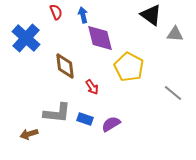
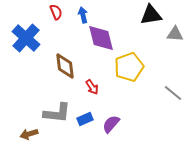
black triangle: rotated 45 degrees counterclockwise
purple diamond: moved 1 px right
yellow pentagon: rotated 24 degrees clockwise
blue rectangle: rotated 42 degrees counterclockwise
purple semicircle: rotated 18 degrees counterclockwise
